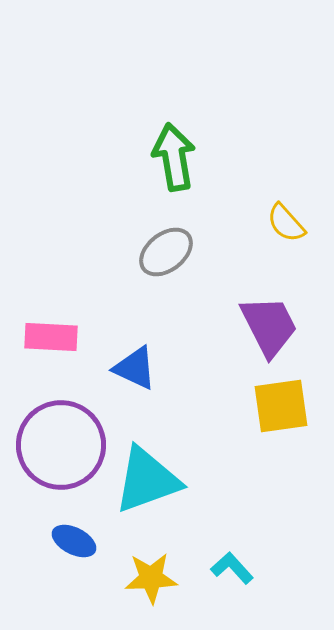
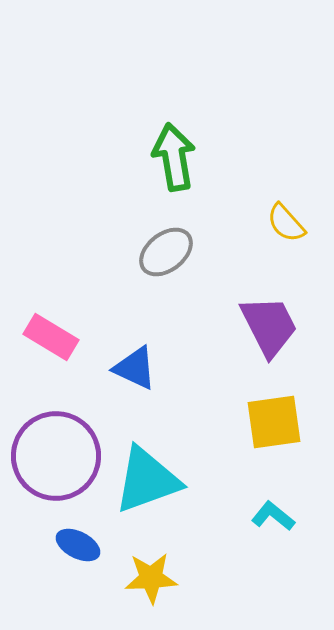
pink rectangle: rotated 28 degrees clockwise
yellow square: moved 7 px left, 16 px down
purple circle: moved 5 px left, 11 px down
blue ellipse: moved 4 px right, 4 px down
cyan L-shape: moved 41 px right, 52 px up; rotated 9 degrees counterclockwise
